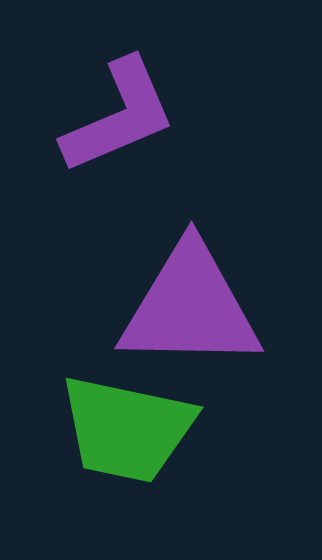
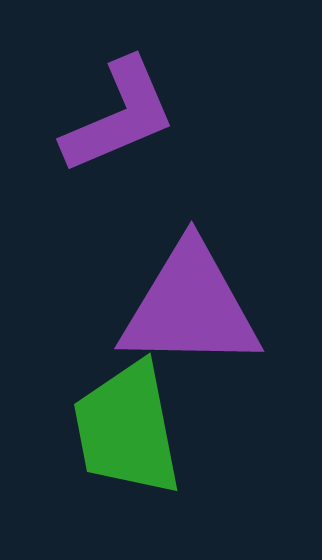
green trapezoid: rotated 67 degrees clockwise
